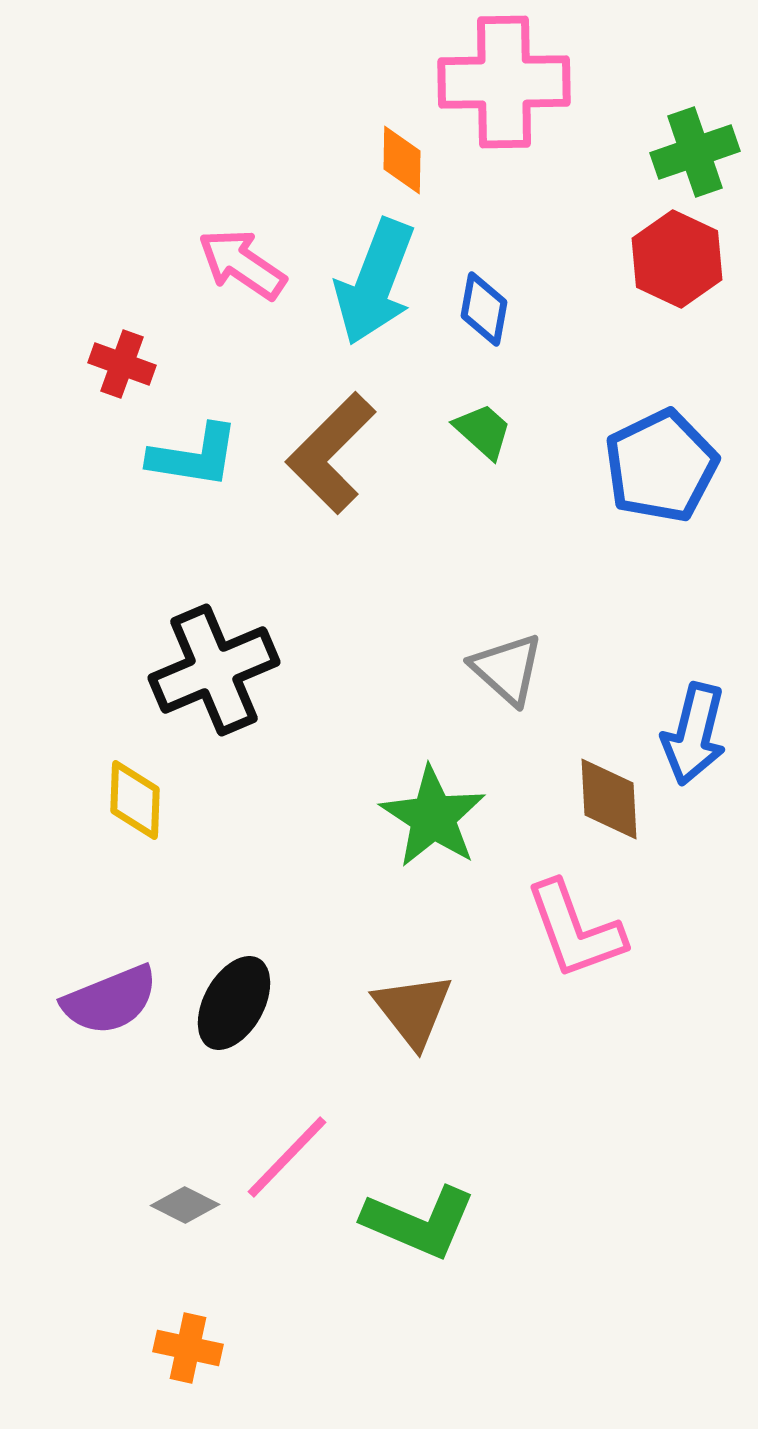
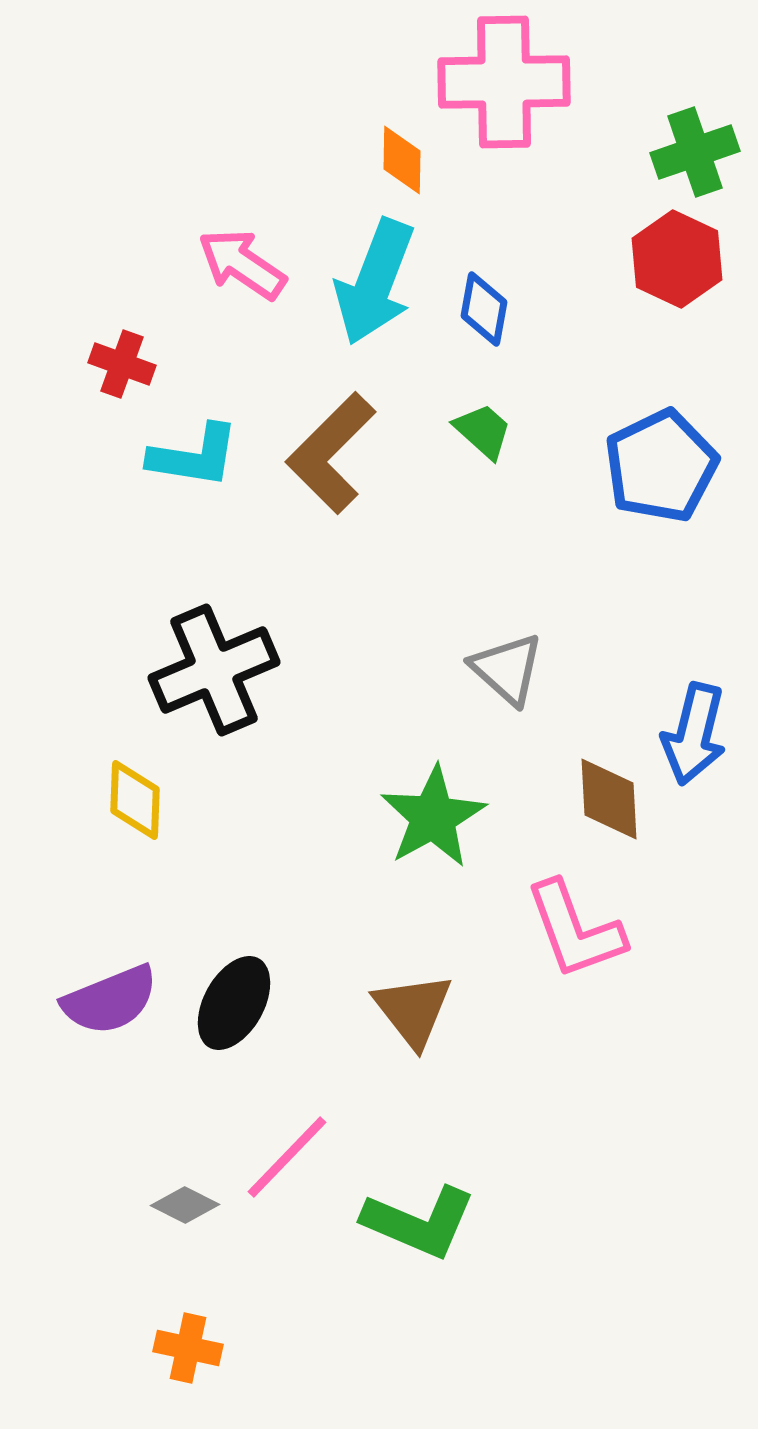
green star: rotated 10 degrees clockwise
